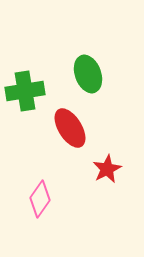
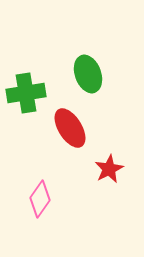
green cross: moved 1 px right, 2 px down
red star: moved 2 px right
